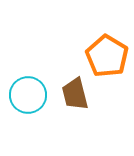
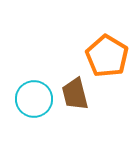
cyan circle: moved 6 px right, 4 px down
